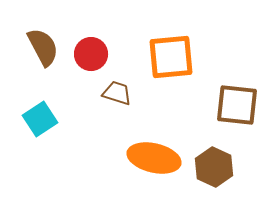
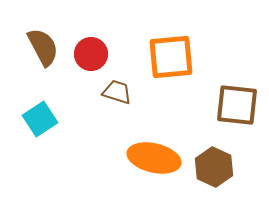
brown trapezoid: moved 1 px up
